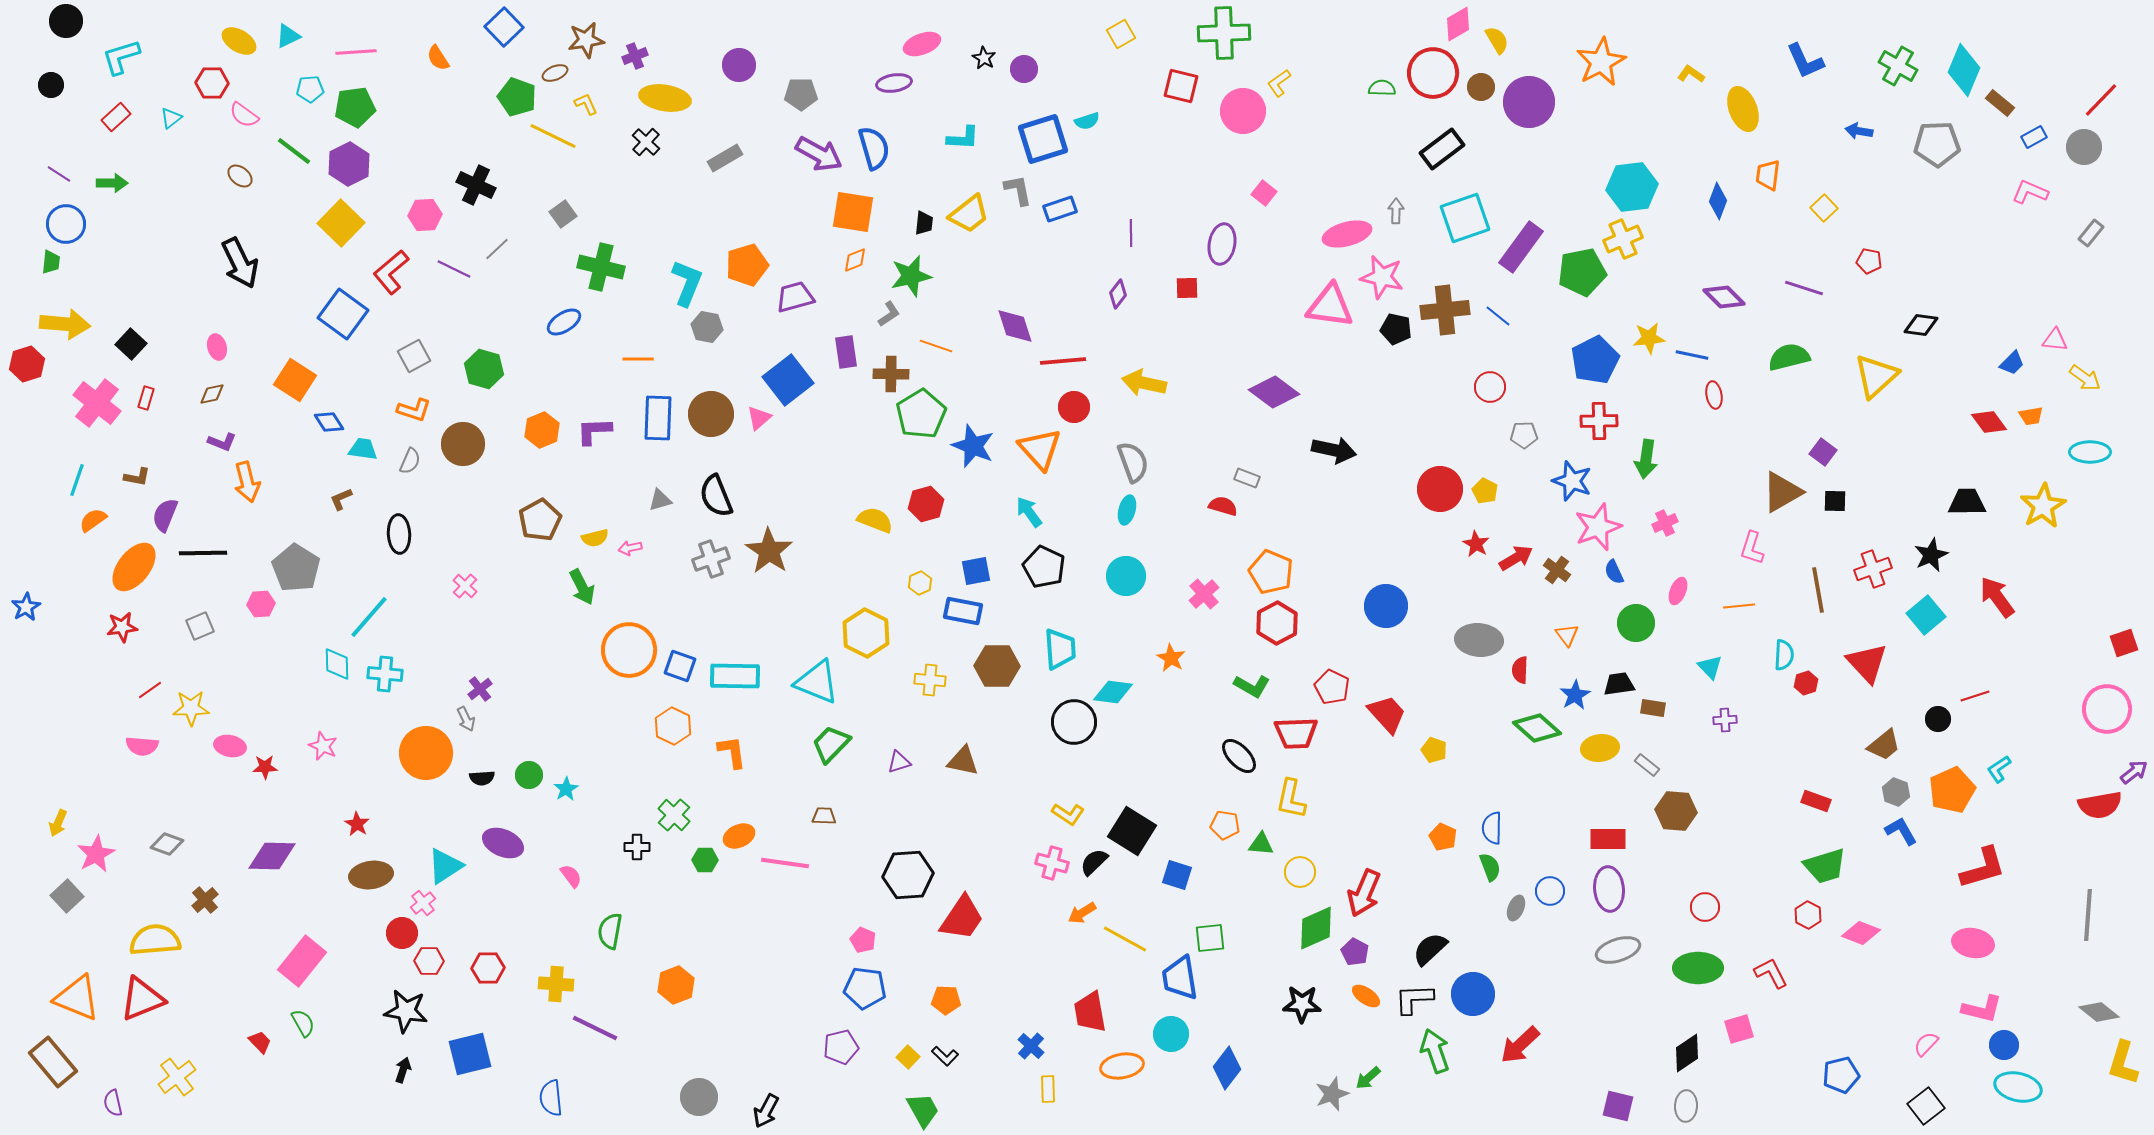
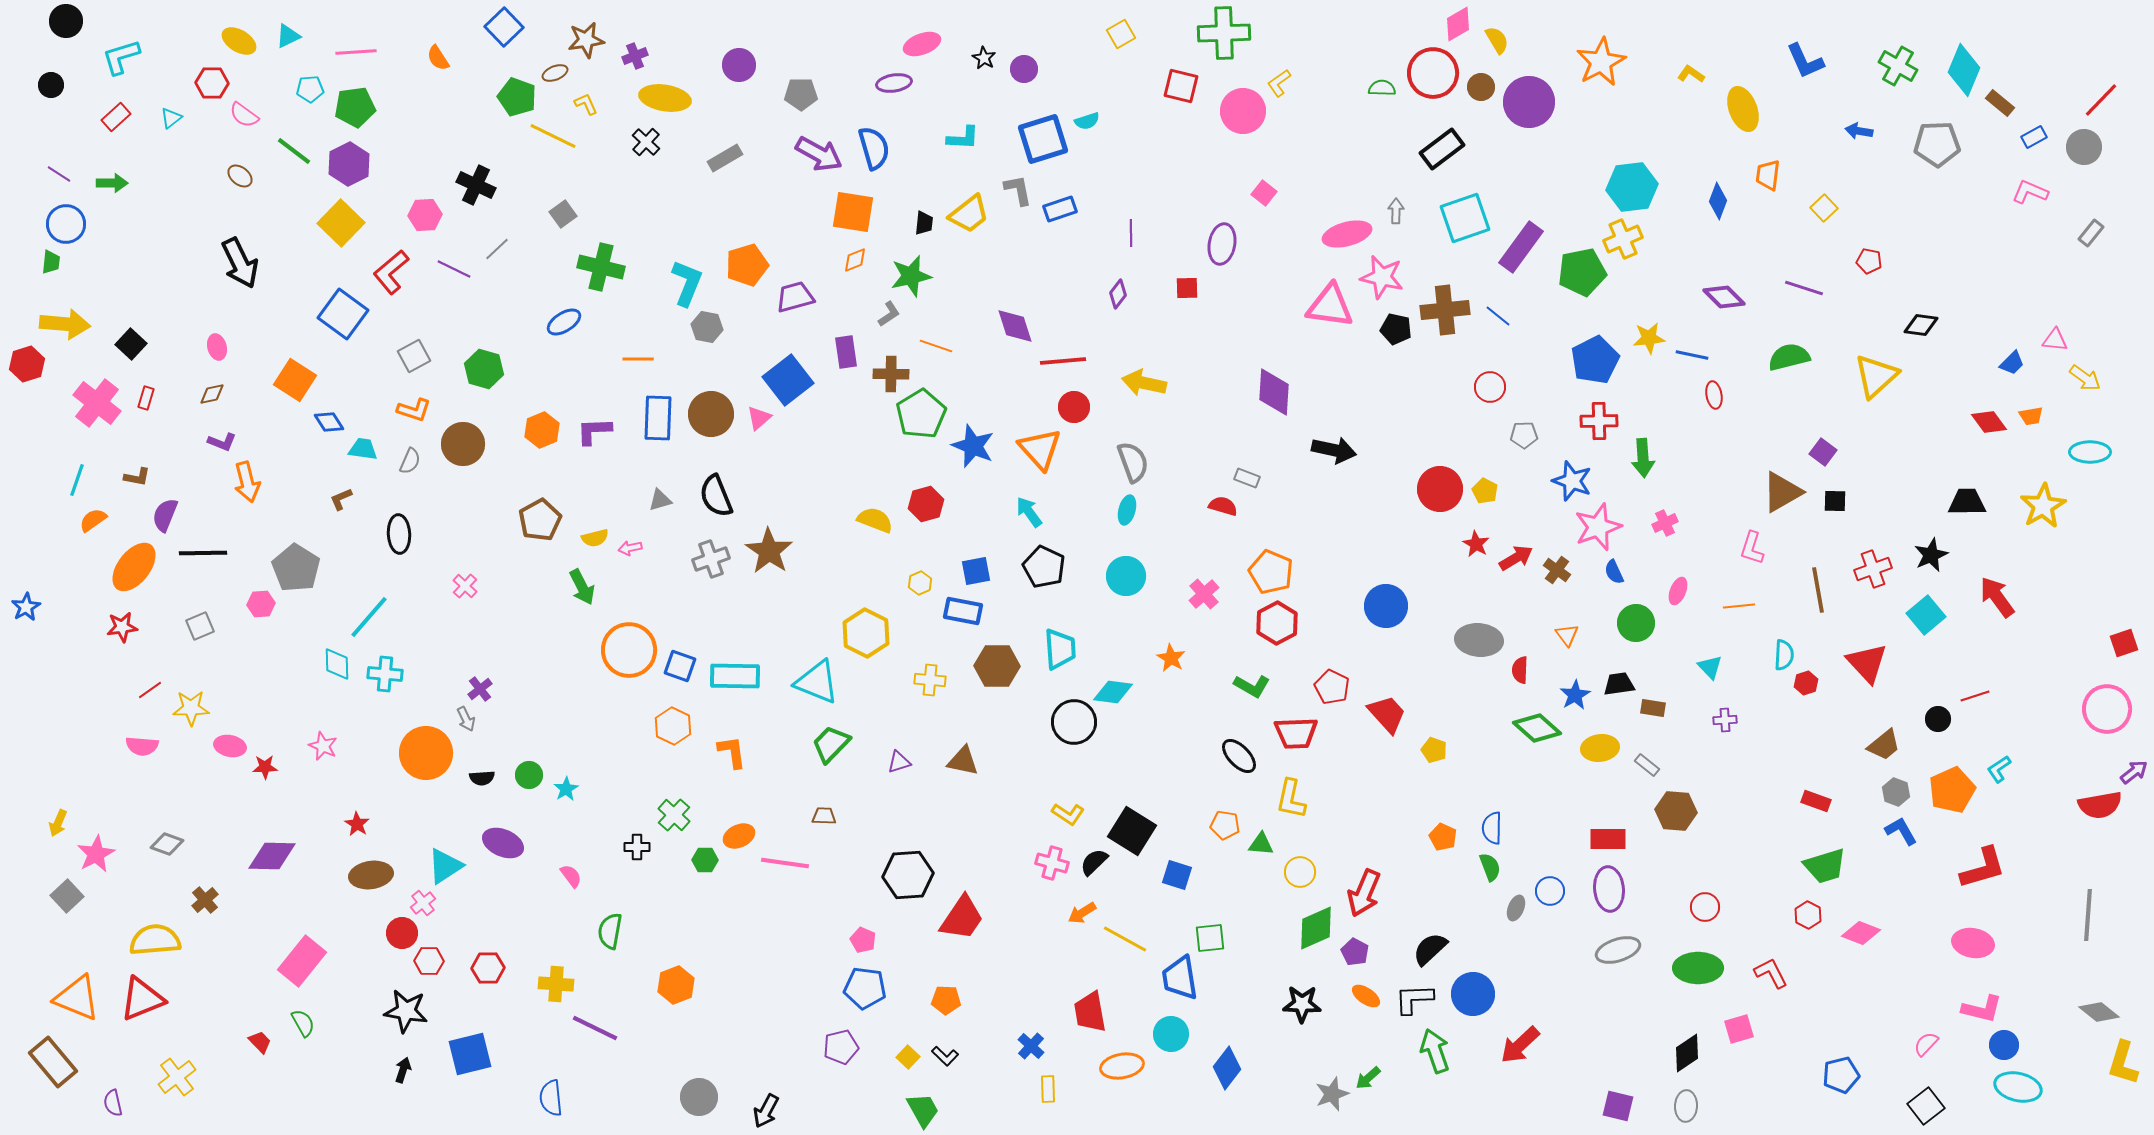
purple diamond at (1274, 392): rotated 57 degrees clockwise
green arrow at (1646, 459): moved 3 px left, 1 px up; rotated 12 degrees counterclockwise
